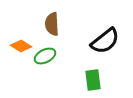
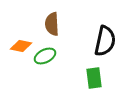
black semicircle: rotated 40 degrees counterclockwise
orange diamond: rotated 20 degrees counterclockwise
green rectangle: moved 1 px right, 2 px up
